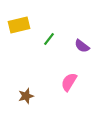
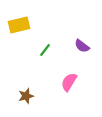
green line: moved 4 px left, 11 px down
